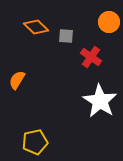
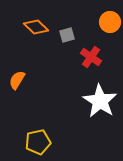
orange circle: moved 1 px right
gray square: moved 1 px right, 1 px up; rotated 21 degrees counterclockwise
yellow pentagon: moved 3 px right
